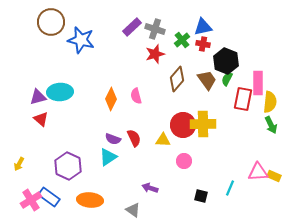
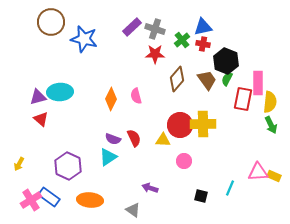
blue star: moved 3 px right, 1 px up
red star: rotated 18 degrees clockwise
red circle: moved 3 px left
